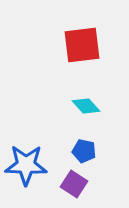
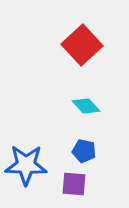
red square: rotated 36 degrees counterclockwise
purple square: rotated 28 degrees counterclockwise
